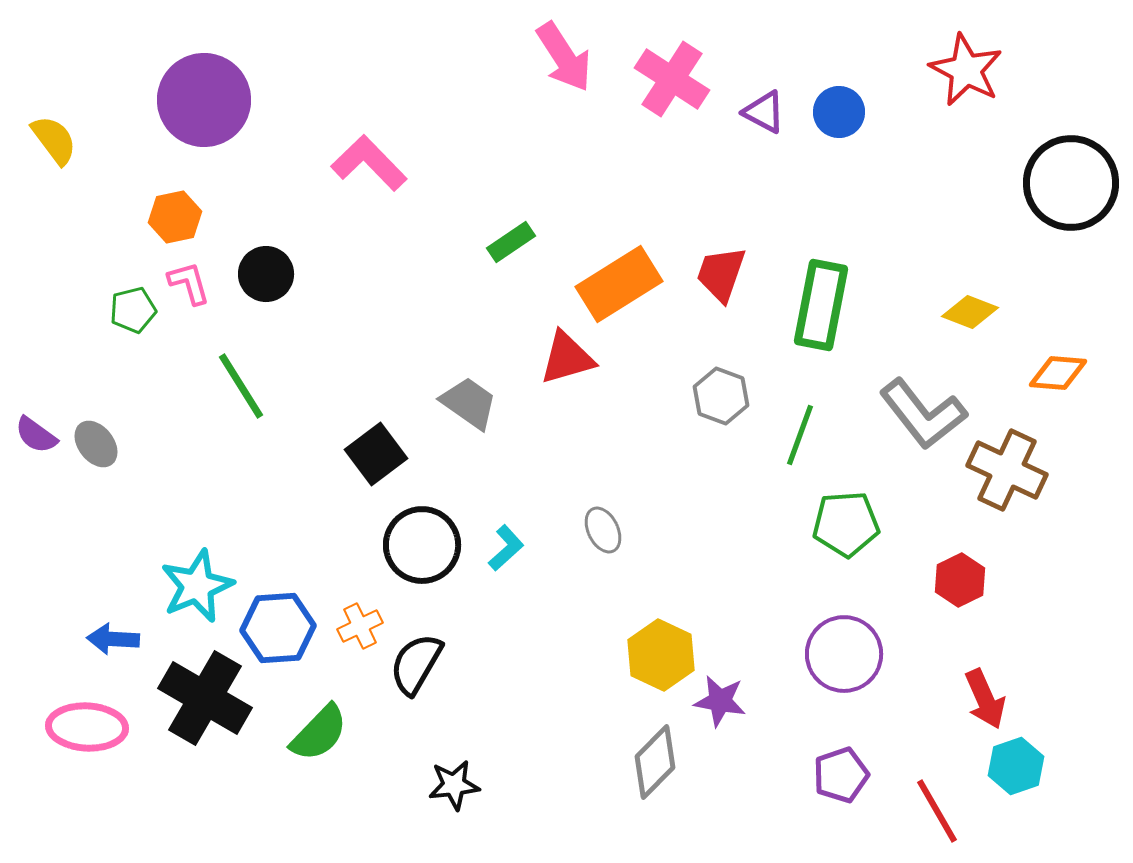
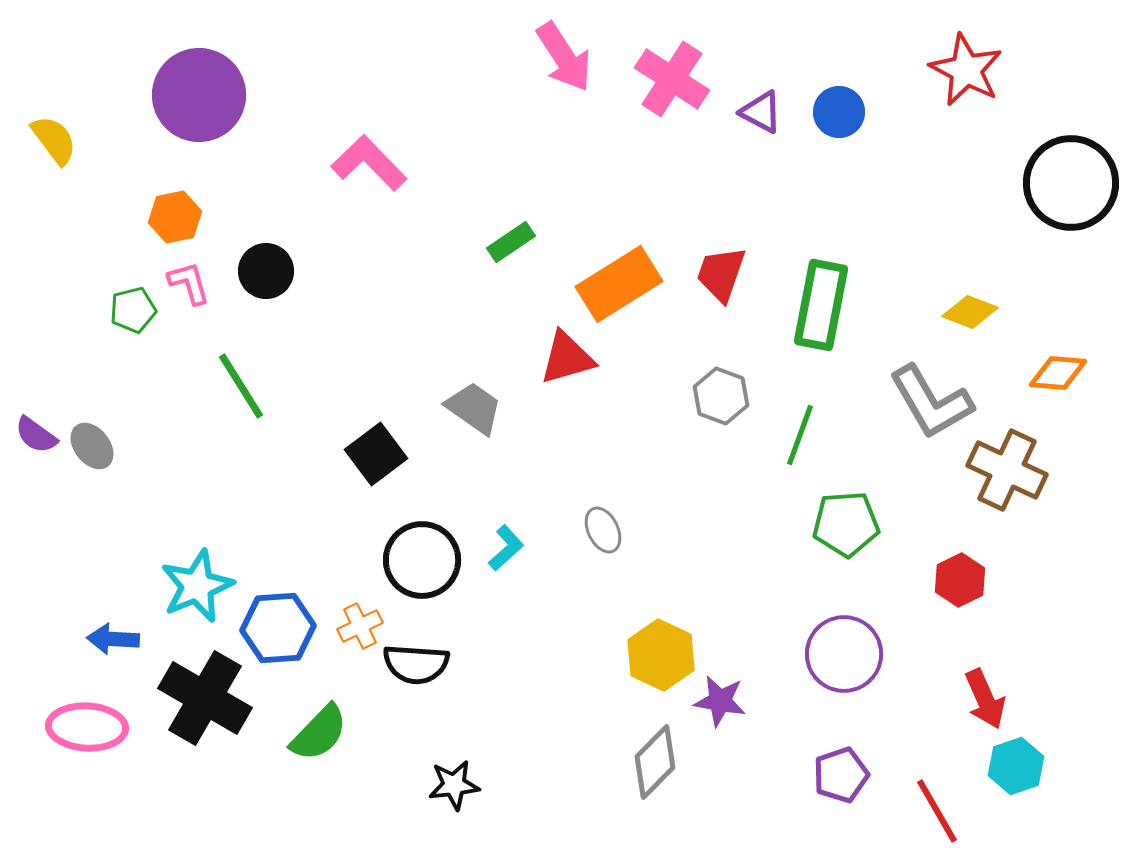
purple circle at (204, 100): moved 5 px left, 5 px up
purple triangle at (764, 112): moved 3 px left
black circle at (266, 274): moved 3 px up
gray trapezoid at (469, 403): moved 5 px right, 5 px down
gray L-shape at (923, 414): moved 8 px right, 12 px up; rotated 8 degrees clockwise
gray ellipse at (96, 444): moved 4 px left, 2 px down
black circle at (422, 545): moved 15 px down
black semicircle at (416, 664): rotated 116 degrees counterclockwise
